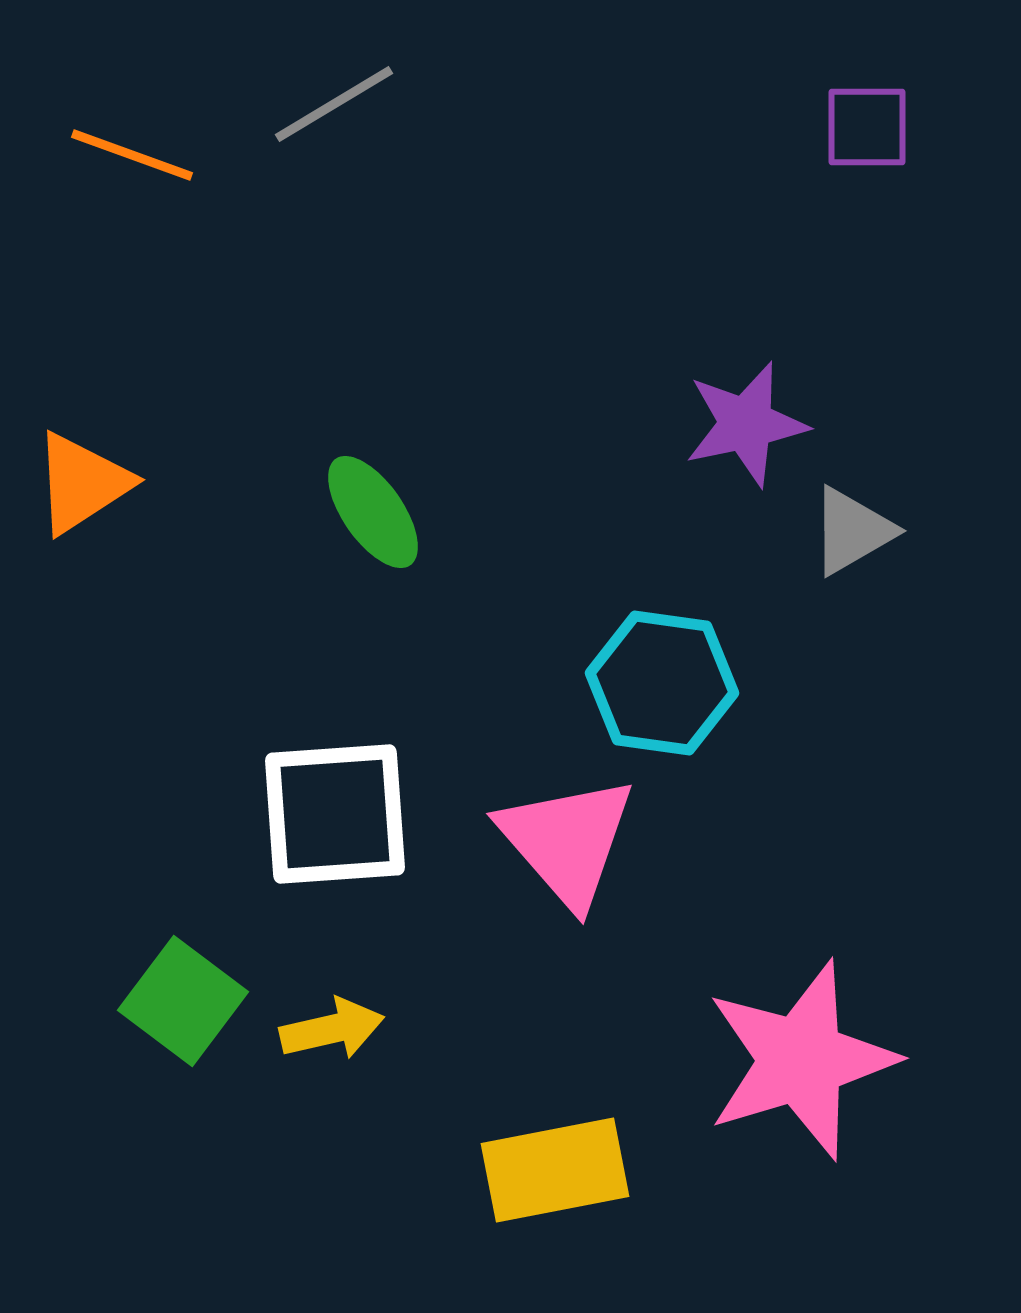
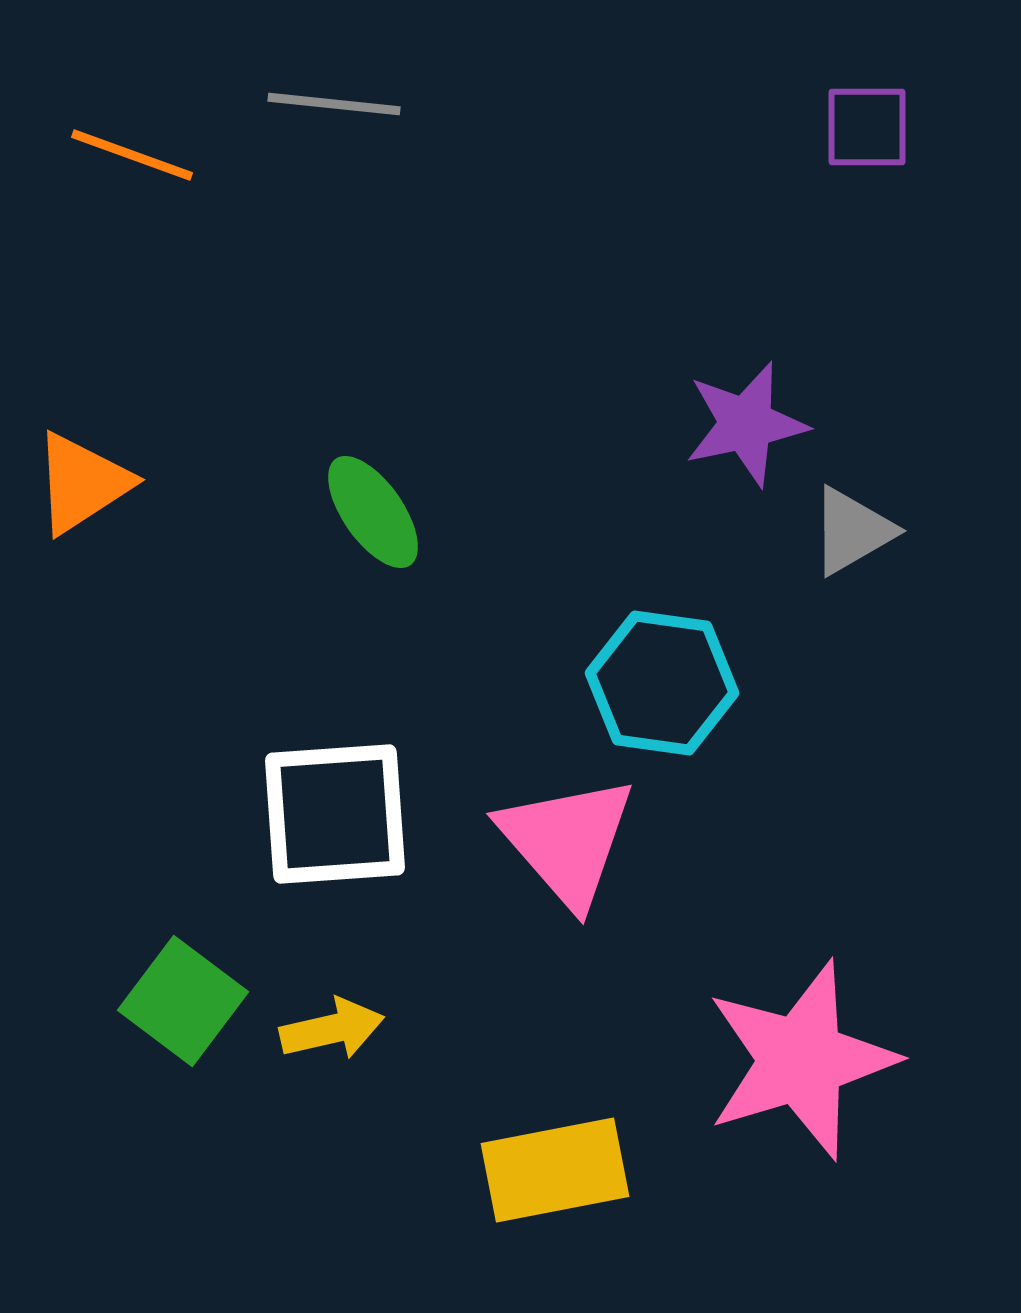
gray line: rotated 37 degrees clockwise
